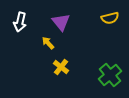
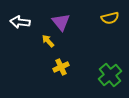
white arrow: rotated 84 degrees clockwise
yellow arrow: moved 2 px up
yellow cross: rotated 28 degrees clockwise
